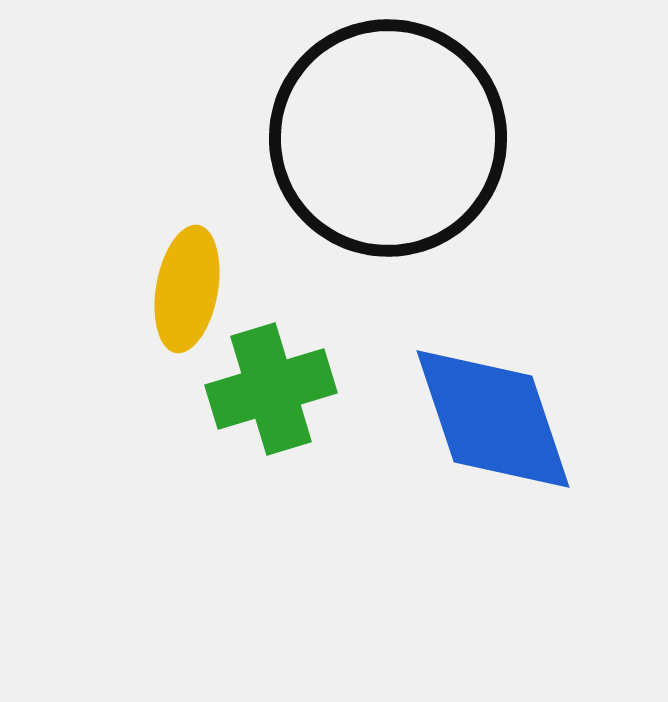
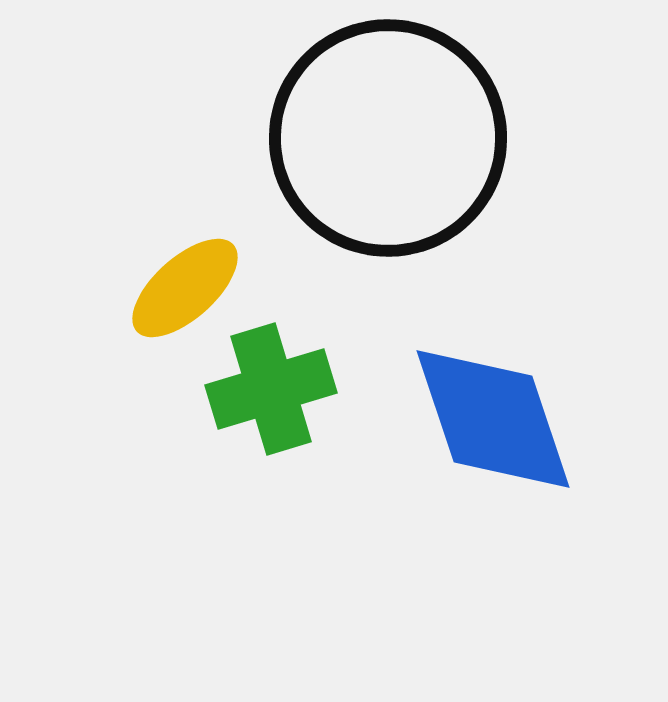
yellow ellipse: moved 2 px left, 1 px up; rotated 38 degrees clockwise
